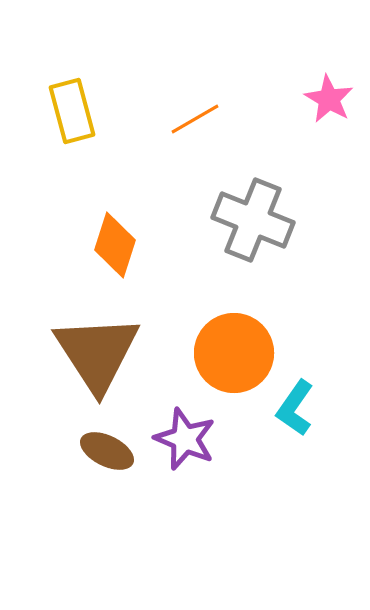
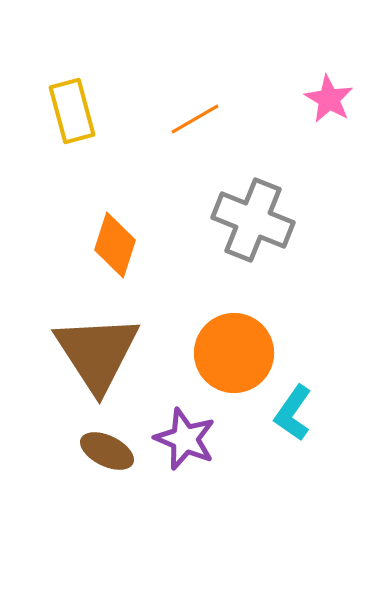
cyan L-shape: moved 2 px left, 5 px down
